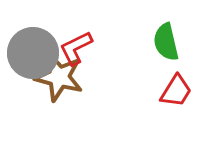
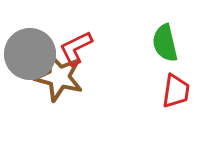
green semicircle: moved 1 px left, 1 px down
gray circle: moved 3 px left, 1 px down
red trapezoid: rotated 24 degrees counterclockwise
